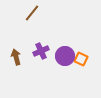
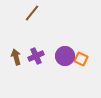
purple cross: moved 5 px left, 5 px down
